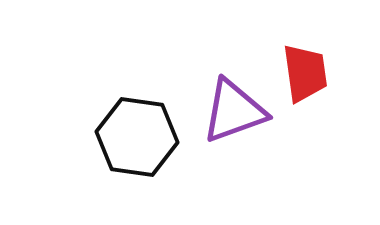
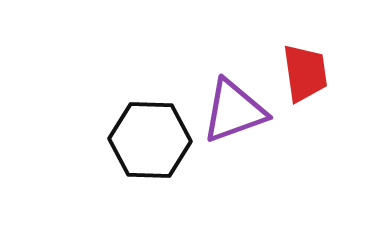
black hexagon: moved 13 px right, 3 px down; rotated 6 degrees counterclockwise
